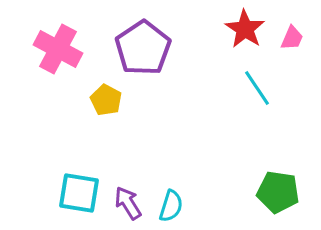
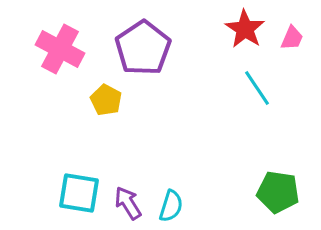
pink cross: moved 2 px right
